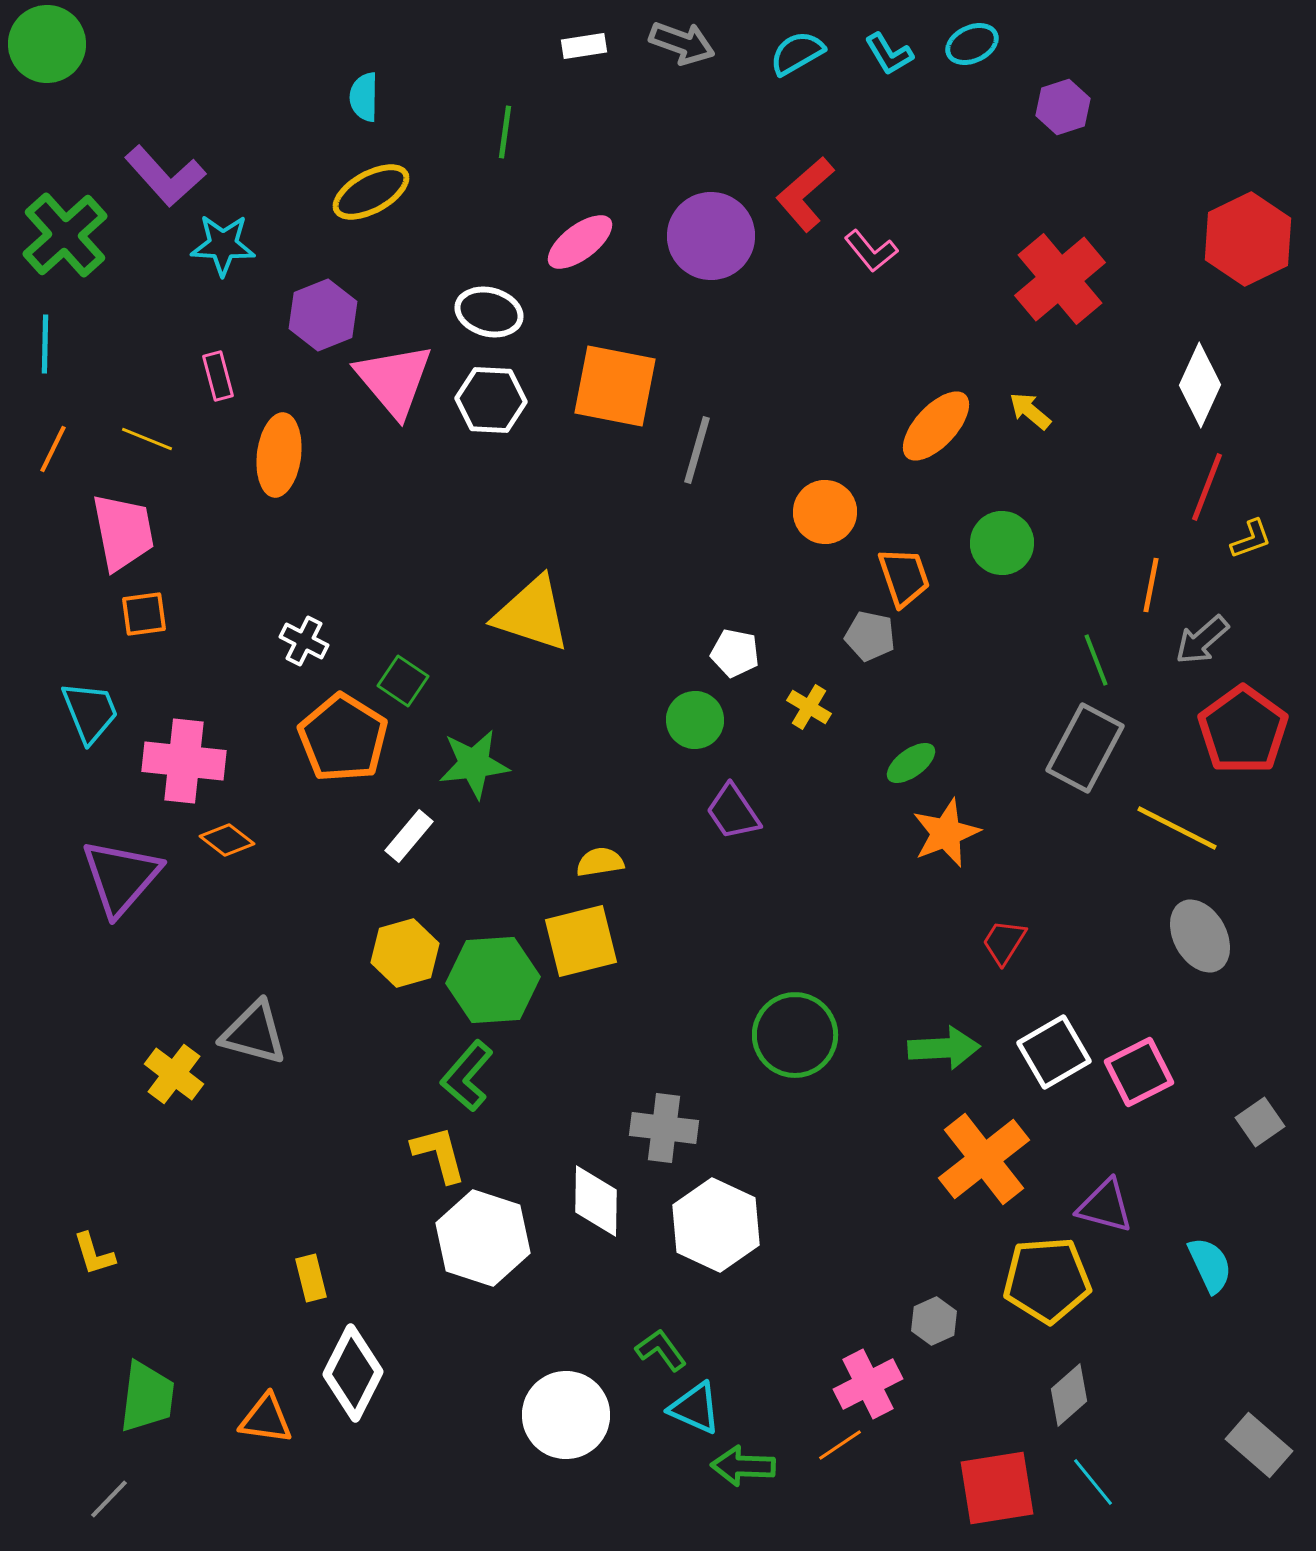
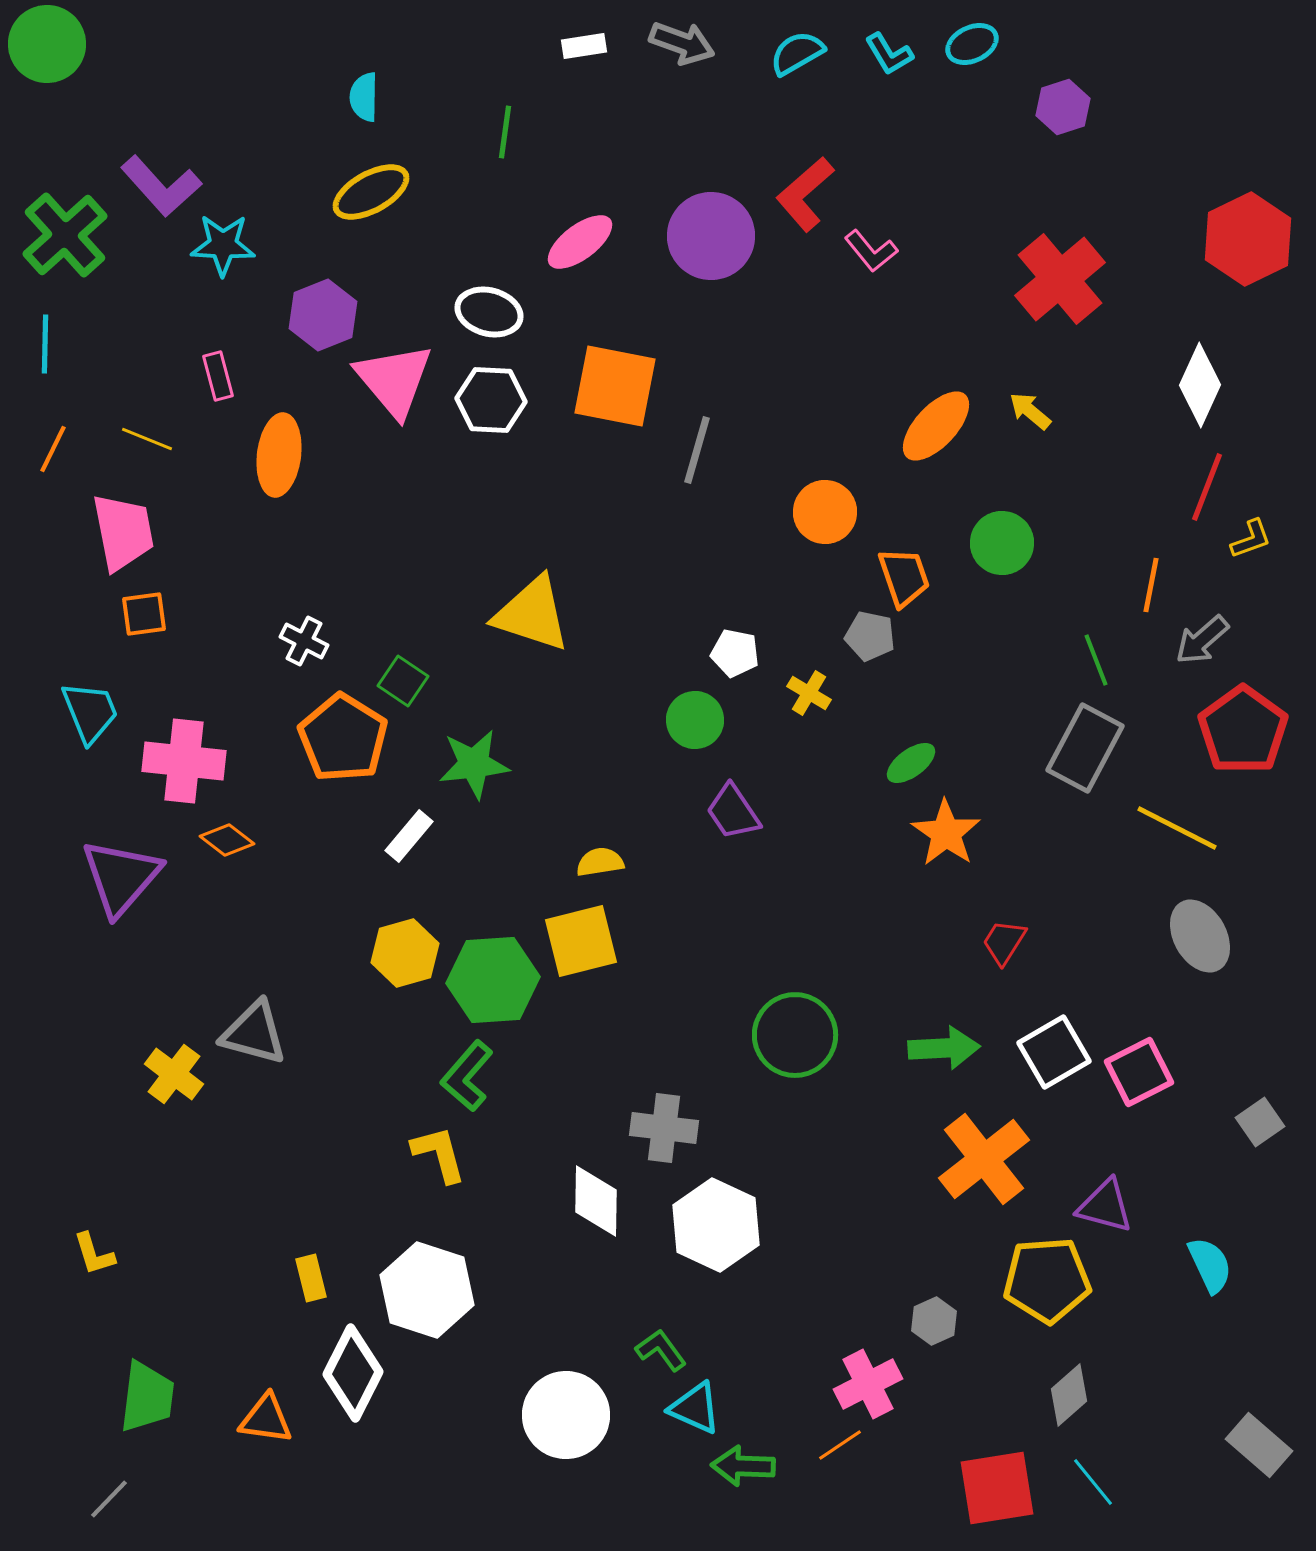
purple L-shape at (165, 176): moved 4 px left, 10 px down
yellow cross at (809, 707): moved 14 px up
orange star at (946, 833): rotated 16 degrees counterclockwise
white hexagon at (483, 1238): moved 56 px left, 52 px down
